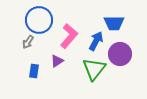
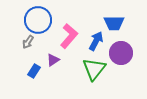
blue circle: moved 1 px left
purple circle: moved 1 px right, 1 px up
purple triangle: moved 4 px left, 1 px up
blue rectangle: rotated 24 degrees clockwise
